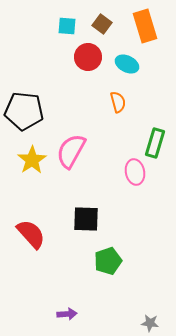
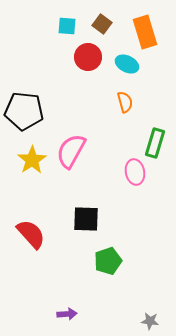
orange rectangle: moved 6 px down
orange semicircle: moved 7 px right
gray star: moved 2 px up
